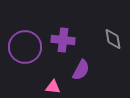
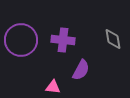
purple circle: moved 4 px left, 7 px up
